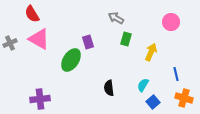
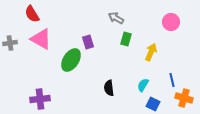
pink triangle: moved 2 px right
gray cross: rotated 16 degrees clockwise
blue line: moved 4 px left, 6 px down
blue square: moved 2 px down; rotated 24 degrees counterclockwise
